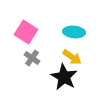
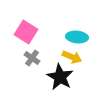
cyan ellipse: moved 3 px right, 5 px down
yellow arrow: rotated 12 degrees counterclockwise
black star: moved 4 px left
